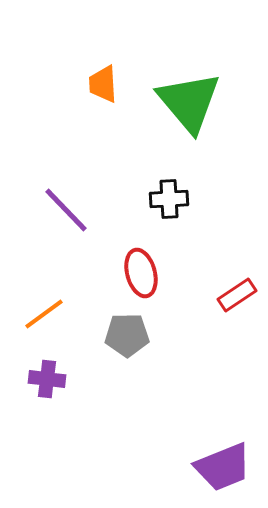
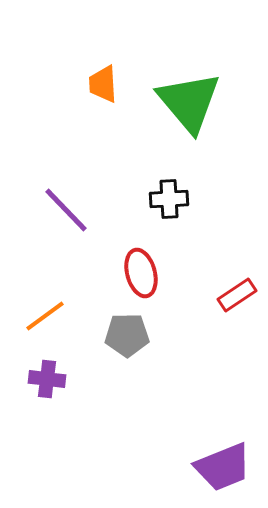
orange line: moved 1 px right, 2 px down
